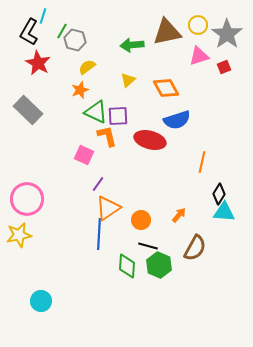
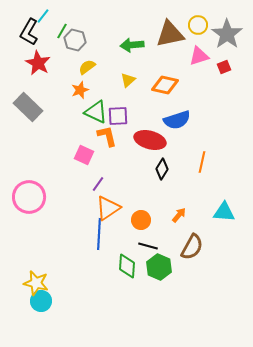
cyan line: rotated 21 degrees clockwise
brown triangle: moved 3 px right, 2 px down
orange diamond: moved 1 px left, 3 px up; rotated 48 degrees counterclockwise
gray rectangle: moved 3 px up
black diamond: moved 57 px left, 25 px up
pink circle: moved 2 px right, 2 px up
yellow star: moved 17 px right, 48 px down; rotated 25 degrees clockwise
brown semicircle: moved 3 px left, 1 px up
green hexagon: moved 2 px down
